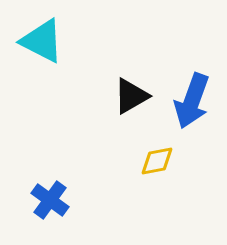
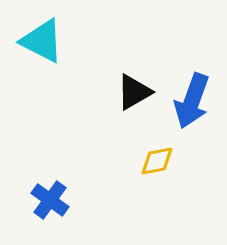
black triangle: moved 3 px right, 4 px up
